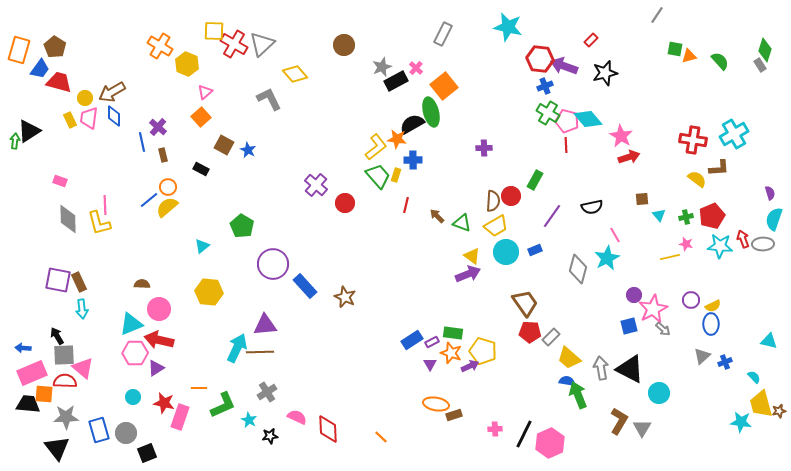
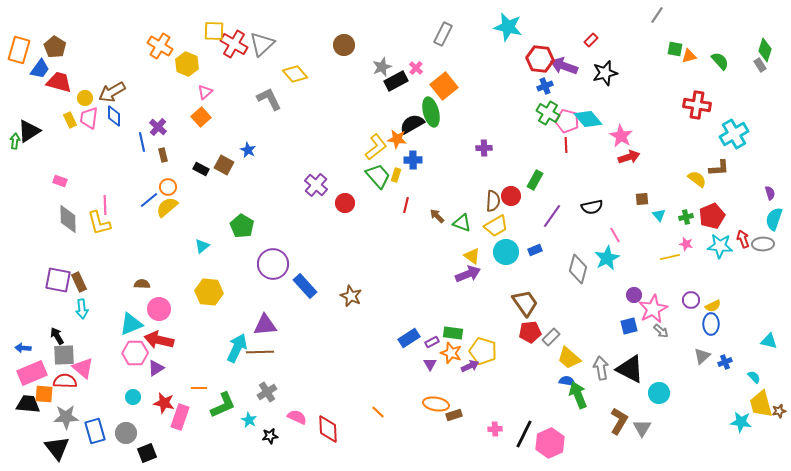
red cross at (693, 140): moved 4 px right, 35 px up
brown square at (224, 145): moved 20 px down
brown star at (345, 297): moved 6 px right, 1 px up
gray arrow at (663, 329): moved 2 px left, 2 px down
red pentagon at (530, 332): rotated 10 degrees counterclockwise
blue rectangle at (412, 340): moved 3 px left, 2 px up
blue rectangle at (99, 430): moved 4 px left, 1 px down
orange line at (381, 437): moved 3 px left, 25 px up
